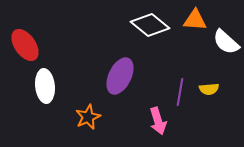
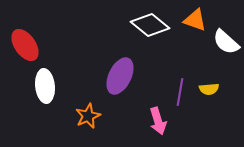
orange triangle: rotated 15 degrees clockwise
orange star: moved 1 px up
